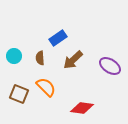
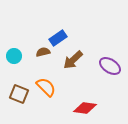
brown semicircle: moved 3 px right, 6 px up; rotated 80 degrees clockwise
red diamond: moved 3 px right
